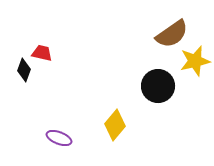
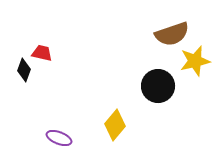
brown semicircle: rotated 16 degrees clockwise
